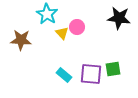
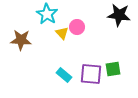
black star: moved 3 px up
